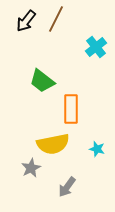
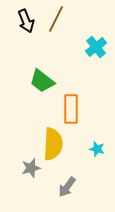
black arrow: rotated 60 degrees counterclockwise
yellow semicircle: rotated 76 degrees counterclockwise
gray star: rotated 12 degrees clockwise
